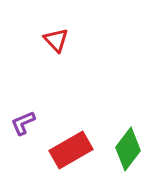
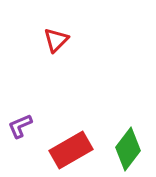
red triangle: rotated 28 degrees clockwise
purple L-shape: moved 3 px left, 3 px down
